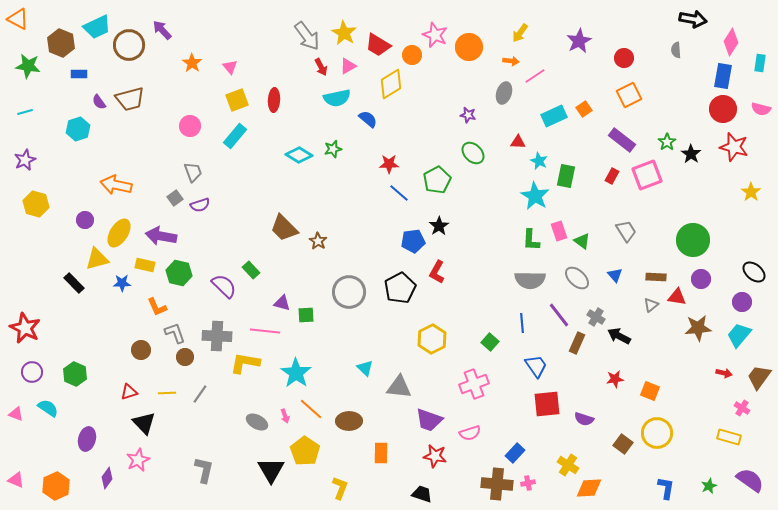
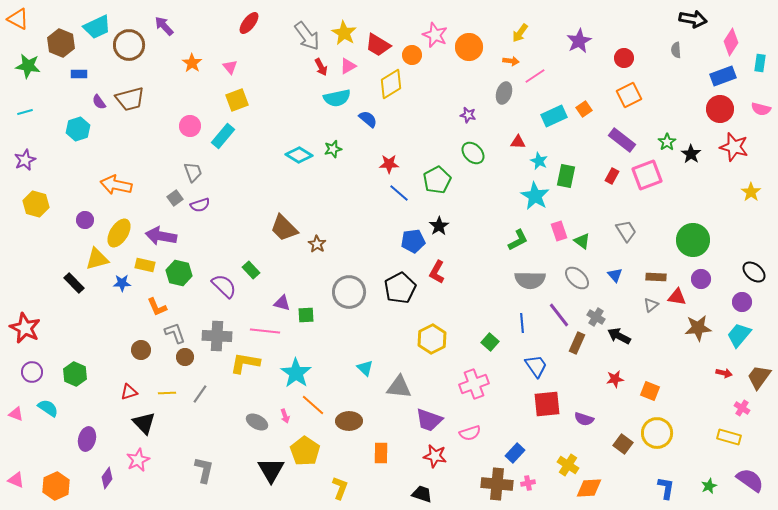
purple arrow at (162, 30): moved 2 px right, 4 px up
blue rectangle at (723, 76): rotated 60 degrees clockwise
red ellipse at (274, 100): moved 25 px left, 77 px up; rotated 35 degrees clockwise
red circle at (723, 109): moved 3 px left
cyan rectangle at (235, 136): moved 12 px left
green L-shape at (531, 240): moved 13 px left; rotated 120 degrees counterclockwise
brown star at (318, 241): moved 1 px left, 3 px down
orange line at (311, 409): moved 2 px right, 4 px up
